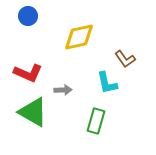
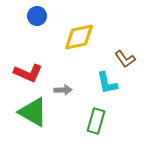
blue circle: moved 9 px right
